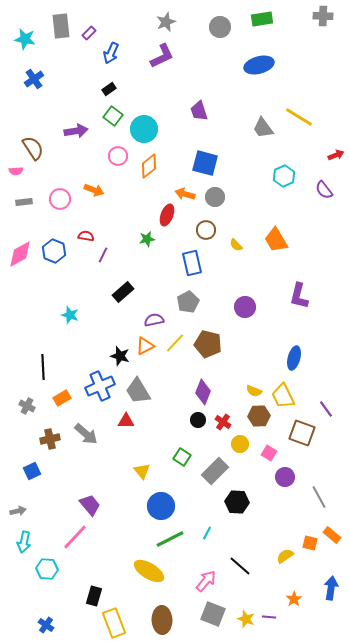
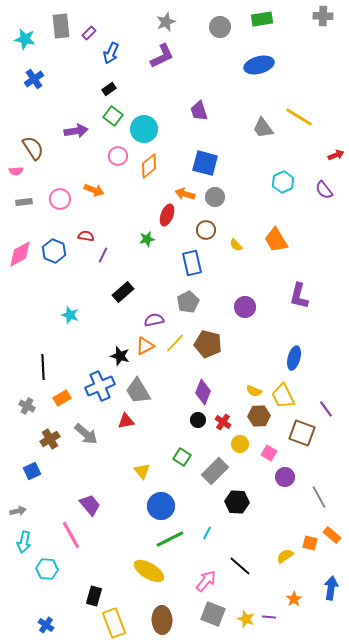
cyan hexagon at (284, 176): moved 1 px left, 6 px down
red triangle at (126, 421): rotated 12 degrees counterclockwise
brown cross at (50, 439): rotated 18 degrees counterclockwise
pink line at (75, 537): moved 4 px left, 2 px up; rotated 72 degrees counterclockwise
